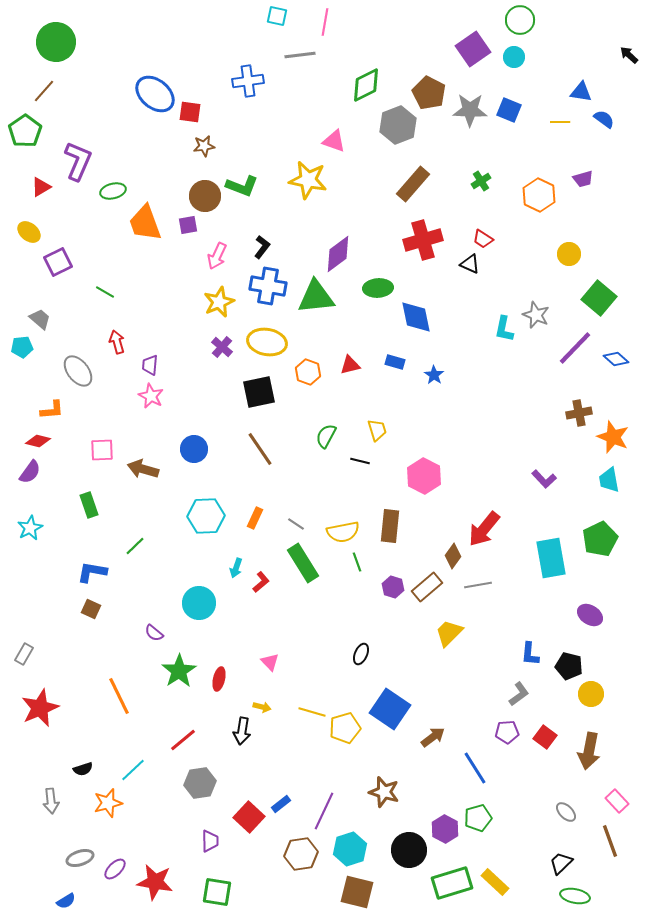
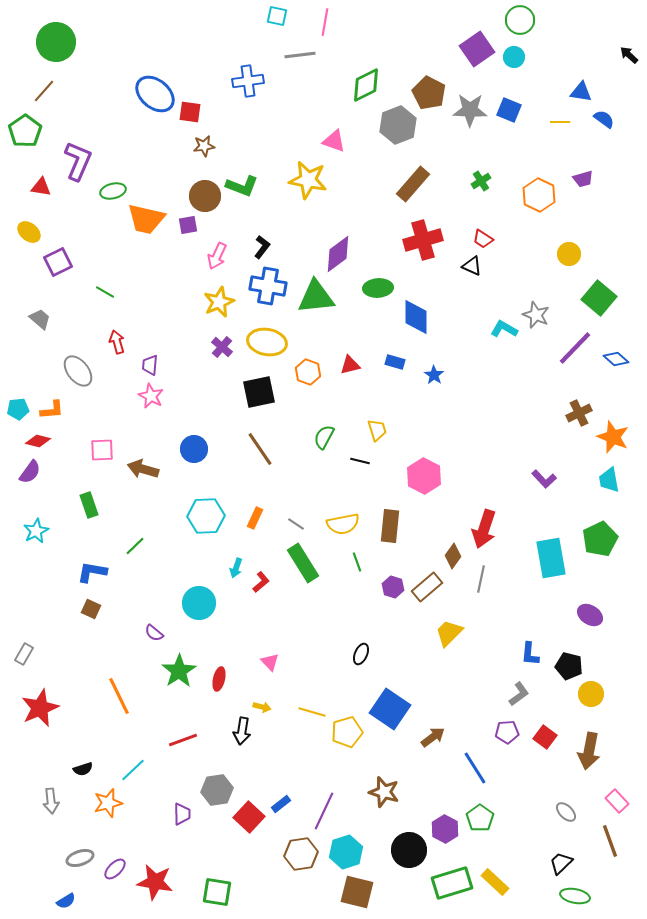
purple square at (473, 49): moved 4 px right
red triangle at (41, 187): rotated 40 degrees clockwise
orange trapezoid at (145, 223): moved 1 px right, 4 px up; rotated 57 degrees counterclockwise
black triangle at (470, 264): moved 2 px right, 2 px down
blue diamond at (416, 317): rotated 12 degrees clockwise
cyan L-shape at (504, 329): rotated 108 degrees clockwise
cyan pentagon at (22, 347): moved 4 px left, 62 px down
brown cross at (579, 413): rotated 15 degrees counterclockwise
green semicircle at (326, 436): moved 2 px left, 1 px down
cyan star at (30, 528): moved 6 px right, 3 px down
red arrow at (484, 529): rotated 21 degrees counterclockwise
yellow semicircle at (343, 532): moved 8 px up
gray line at (478, 585): moved 3 px right, 6 px up; rotated 68 degrees counterclockwise
yellow pentagon at (345, 728): moved 2 px right, 4 px down
red line at (183, 740): rotated 20 degrees clockwise
gray hexagon at (200, 783): moved 17 px right, 7 px down
green pentagon at (478, 818): moved 2 px right; rotated 20 degrees counterclockwise
purple trapezoid at (210, 841): moved 28 px left, 27 px up
cyan hexagon at (350, 849): moved 4 px left, 3 px down
